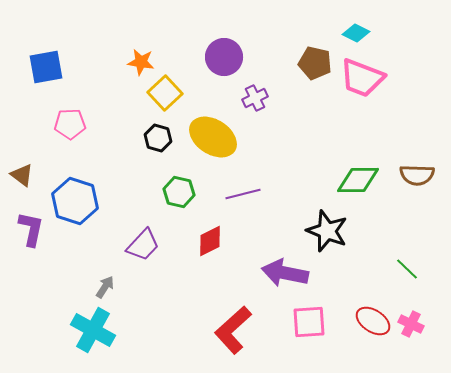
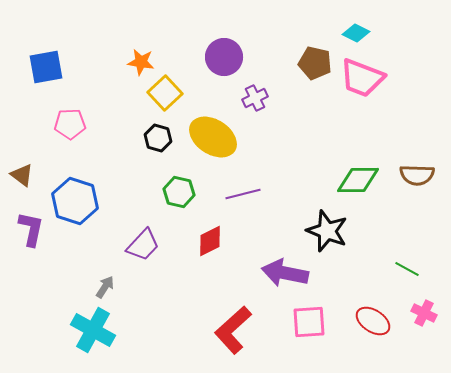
green line: rotated 15 degrees counterclockwise
pink cross: moved 13 px right, 11 px up
